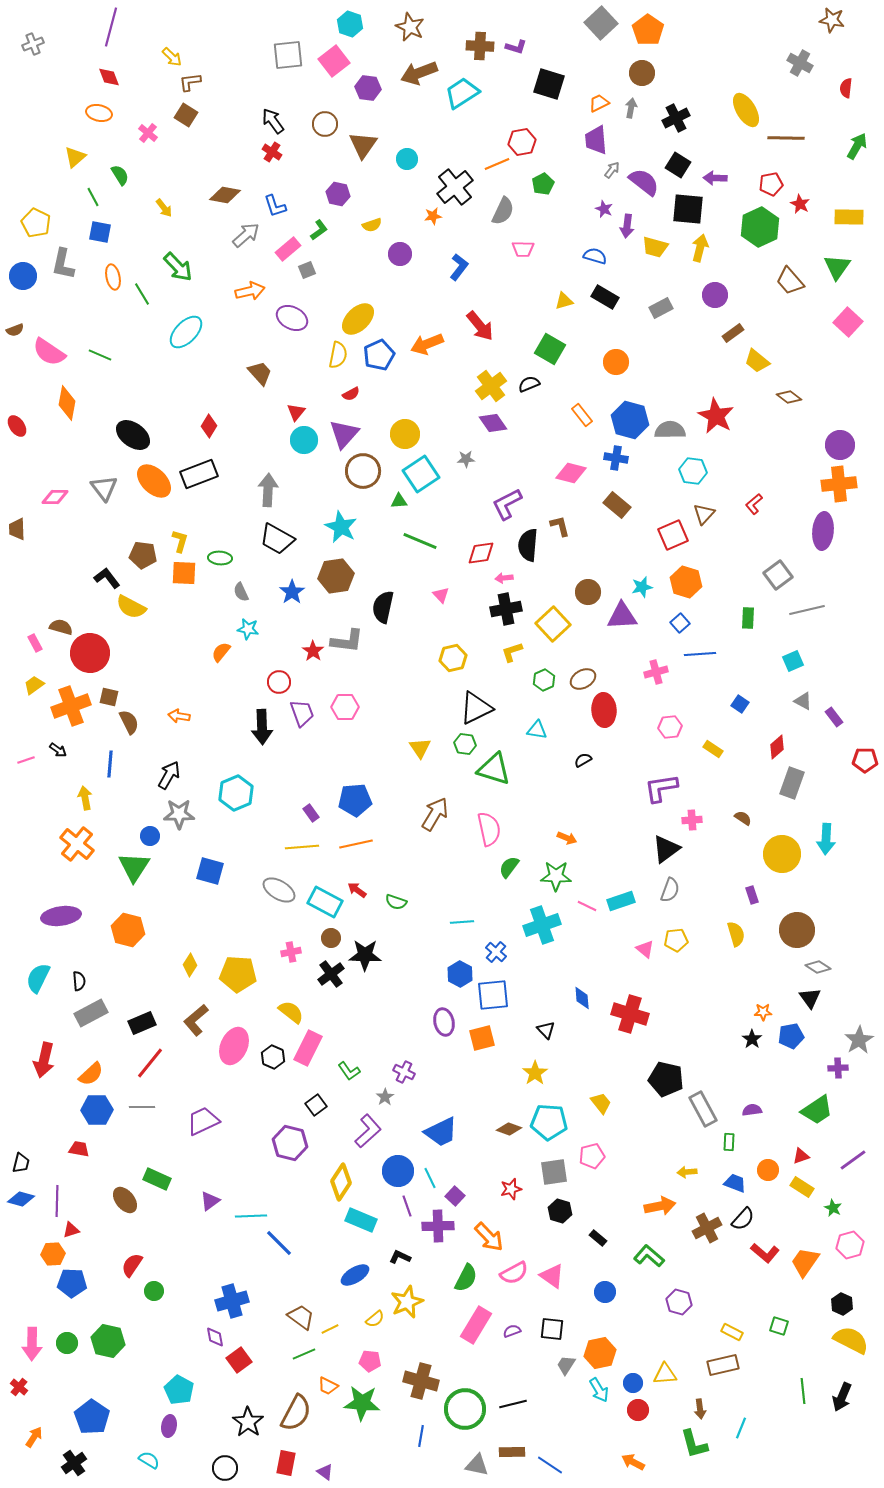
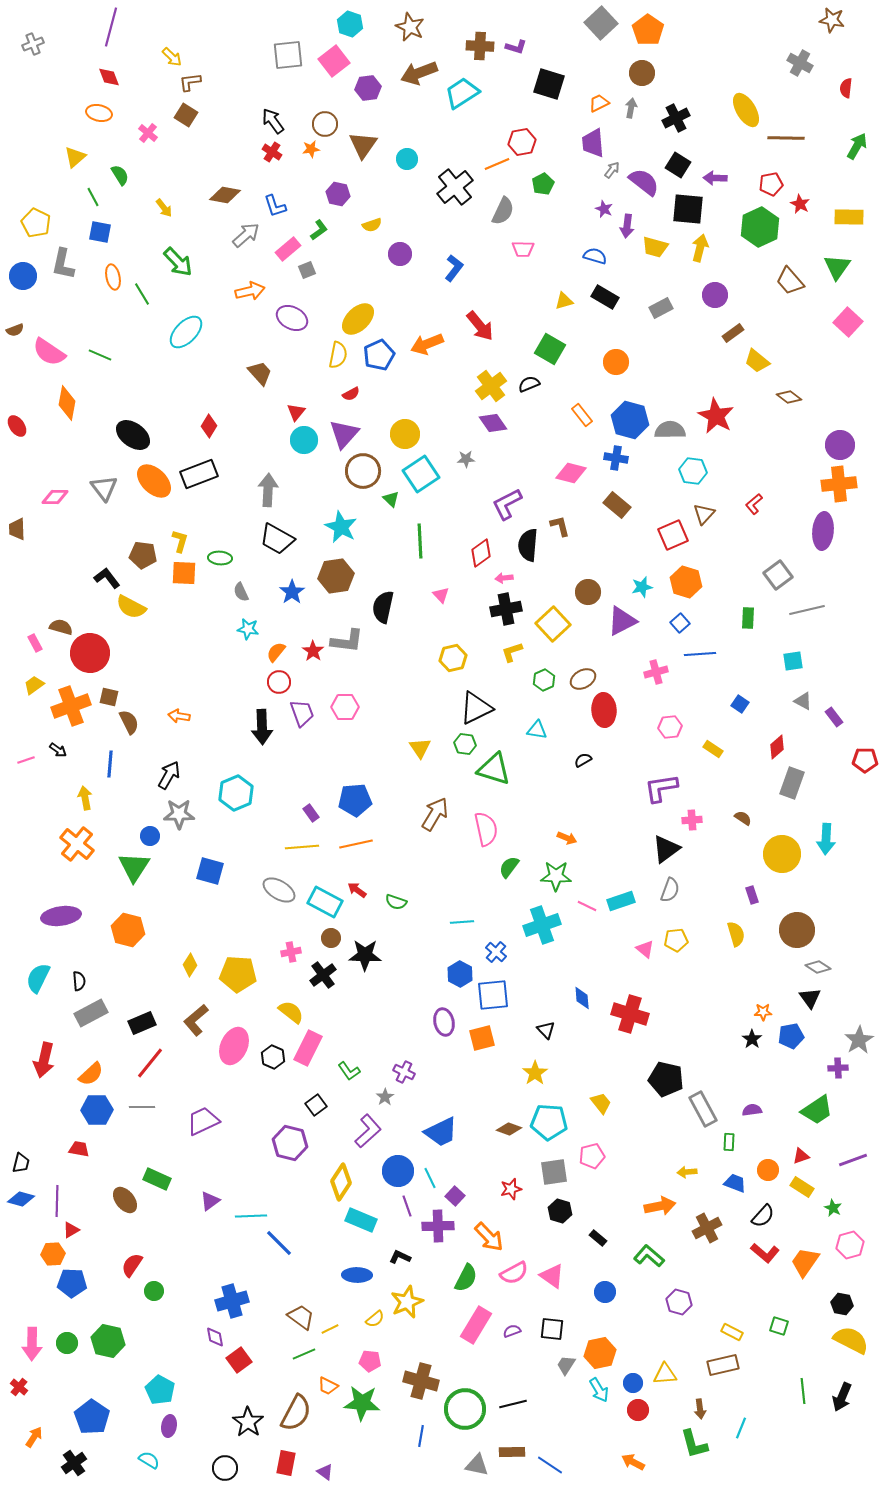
purple hexagon at (368, 88): rotated 15 degrees counterclockwise
purple trapezoid at (596, 140): moved 3 px left, 3 px down
orange star at (433, 216): moved 122 px left, 67 px up
green arrow at (178, 267): moved 5 px up
blue L-shape at (459, 267): moved 5 px left, 1 px down
green triangle at (399, 501): moved 8 px left, 2 px up; rotated 48 degrees clockwise
green line at (420, 541): rotated 64 degrees clockwise
red diamond at (481, 553): rotated 28 degrees counterclockwise
purple triangle at (622, 616): moved 5 px down; rotated 24 degrees counterclockwise
orange semicircle at (221, 652): moved 55 px right
cyan square at (793, 661): rotated 15 degrees clockwise
pink semicircle at (489, 829): moved 3 px left
black cross at (331, 974): moved 8 px left, 1 px down
purple line at (853, 1160): rotated 16 degrees clockwise
black semicircle at (743, 1219): moved 20 px right, 3 px up
red triangle at (71, 1230): rotated 12 degrees counterclockwise
blue ellipse at (355, 1275): moved 2 px right; rotated 32 degrees clockwise
black hexagon at (842, 1304): rotated 15 degrees counterclockwise
cyan pentagon at (179, 1390): moved 19 px left
